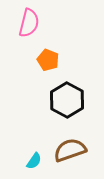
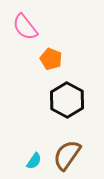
pink semicircle: moved 4 px left, 4 px down; rotated 128 degrees clockwise
orange pentagon: moved 3 px right, 1 px up
brown semicircle: moved 3 px left, 5 px down; rotated 36 degrees counterclockwise
